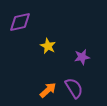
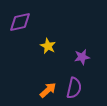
purple semicircle: rotated 45 degrees clockwise
